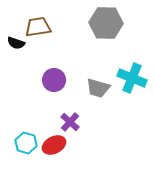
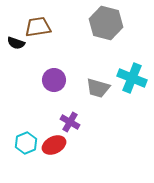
gray hexagon: rotated 12 degrees clockwise
purple cross: rotated 12 degrees counterclockwise
cyan hexagon: rotated 20 degrees clockwise
